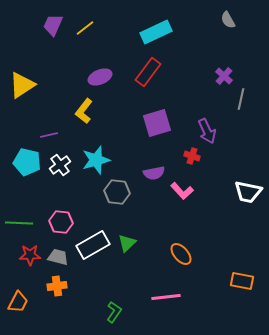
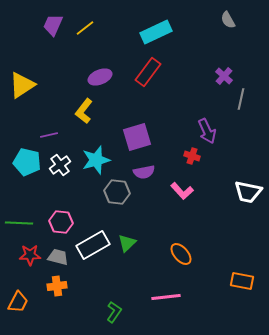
purple square: moved 20 px left, 14 px down
purple semicircle: moved 10 px left, 1 px up
